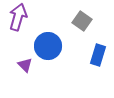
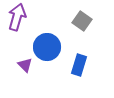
purple arrow: moved 1 px left
blue circle: moved 1 px left, 1 px down
blue rectangle: moved 19 px left, 10 px down
